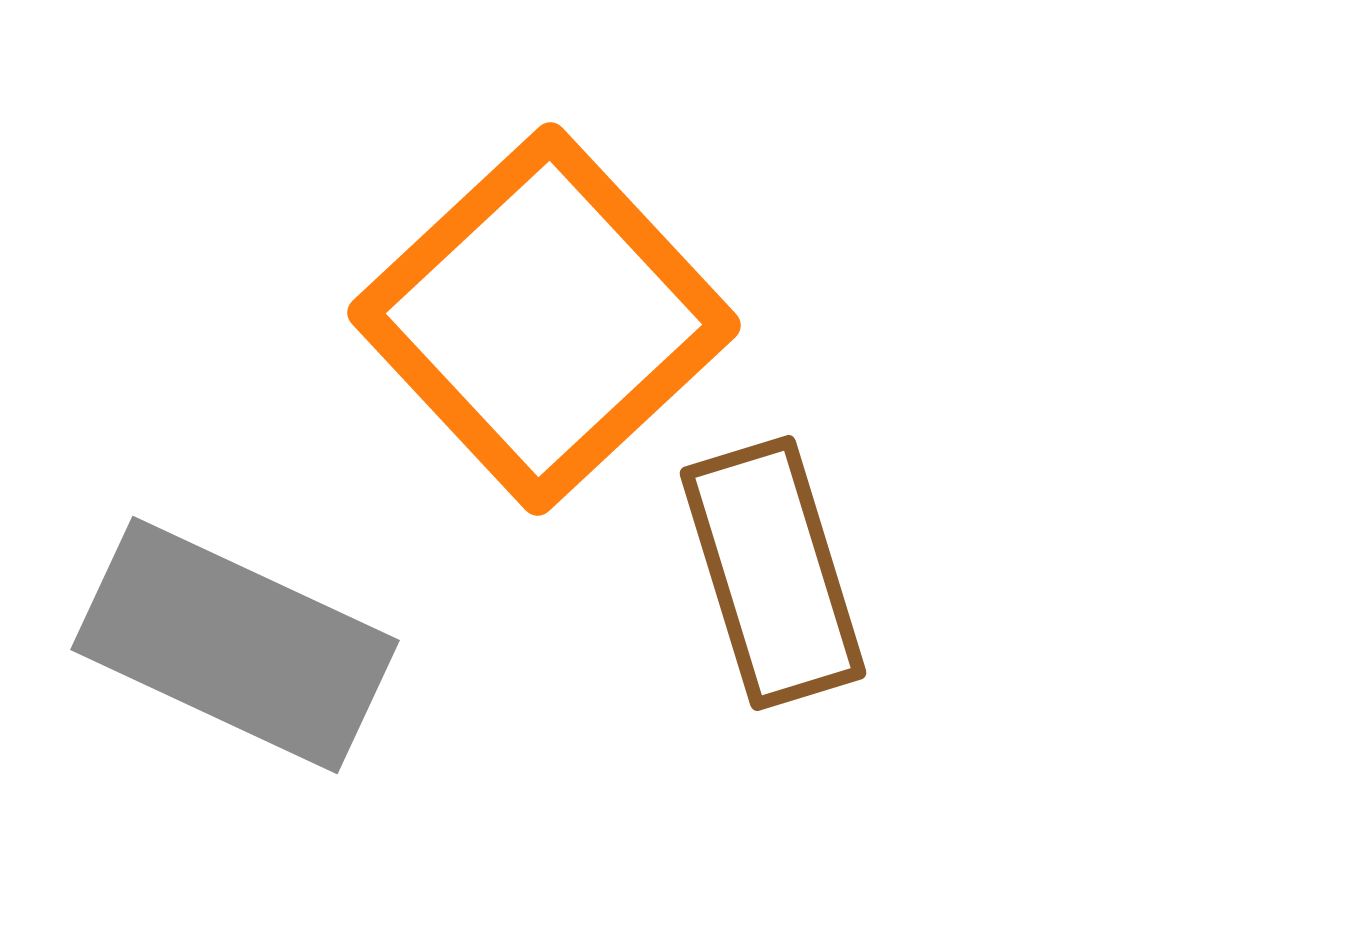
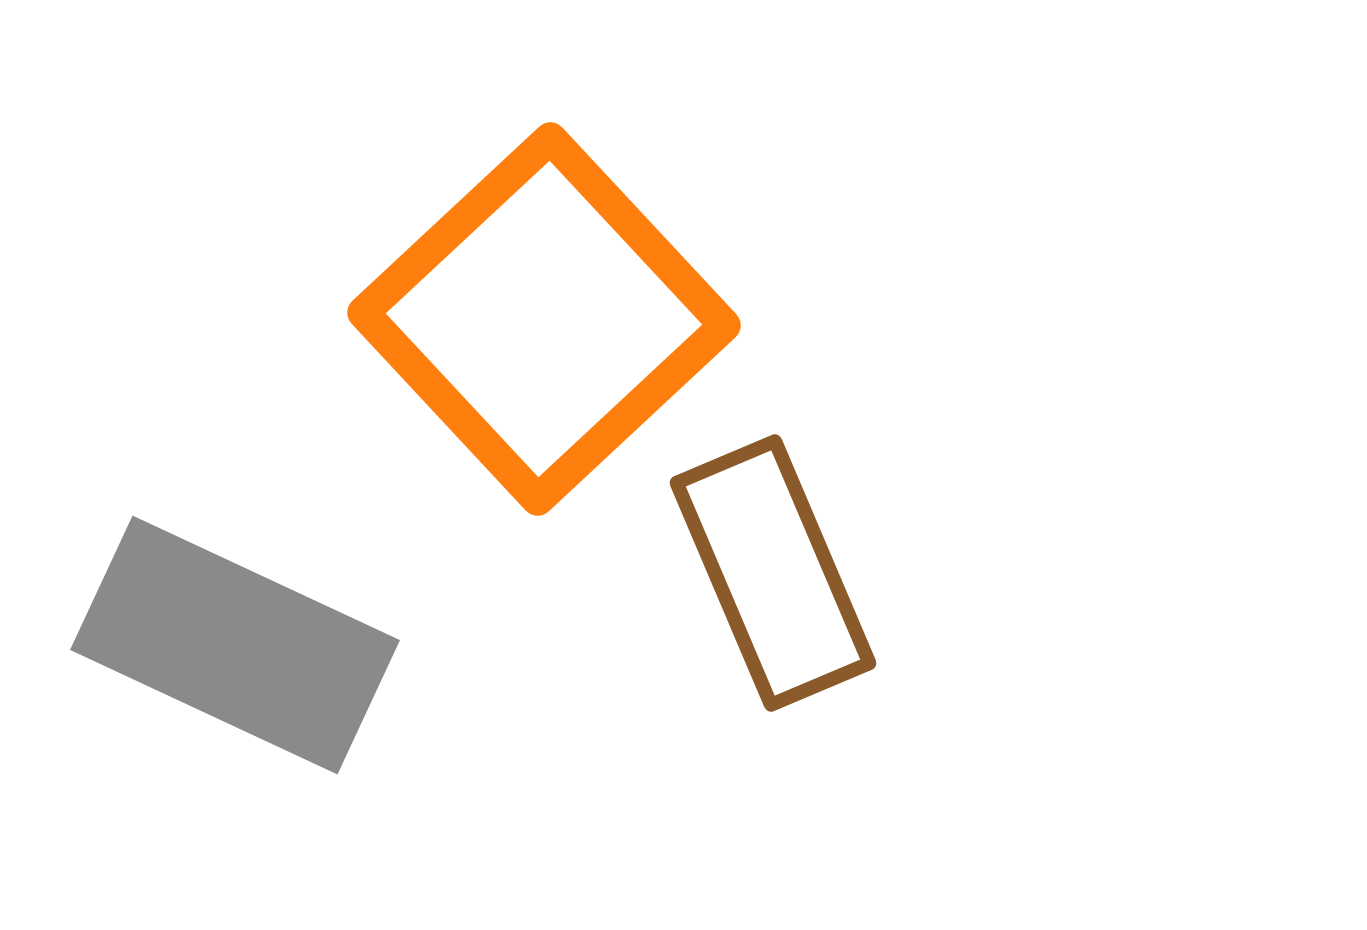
brown rectangle: rotated 6 degrees counterclockwise
